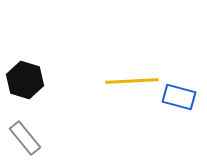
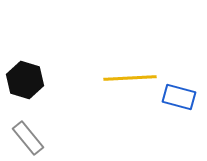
yellow line: moved 2 px left, 3 px up
gray rectangle: moved 3 px right
